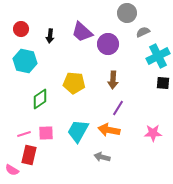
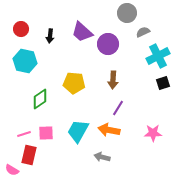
black square: rotated 24 degrees counterclockwise
